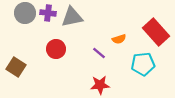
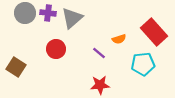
gray triangle: moved 1 px down; rotated 30 degrees counterclockwise
red rectangle: moved 2 px left
